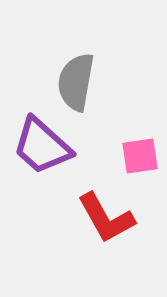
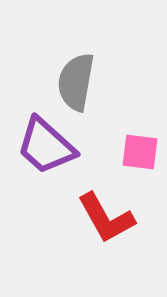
purple trapezoid: moved 4 px right
pink square: moved 4 px up; rotated 15 degrees clockwise
